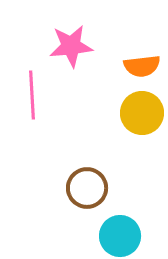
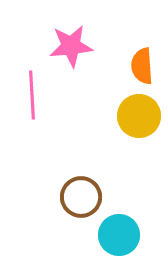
orange semicircle: rotated 93 degrees clockwise
yellow circle: moved 3 px left, 3 px down
brown circle: moved 6 px left, 9 px down
cyan circle: moved 1 px left, 1 px up
